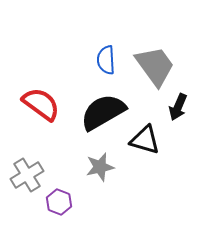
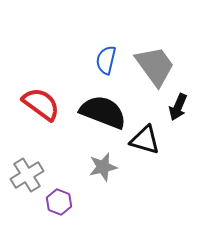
blue semicircle: rotated 16 degrees clockwise
black semicircle: rotated 51 degrees clockwise
gray star: moved 3 px right
